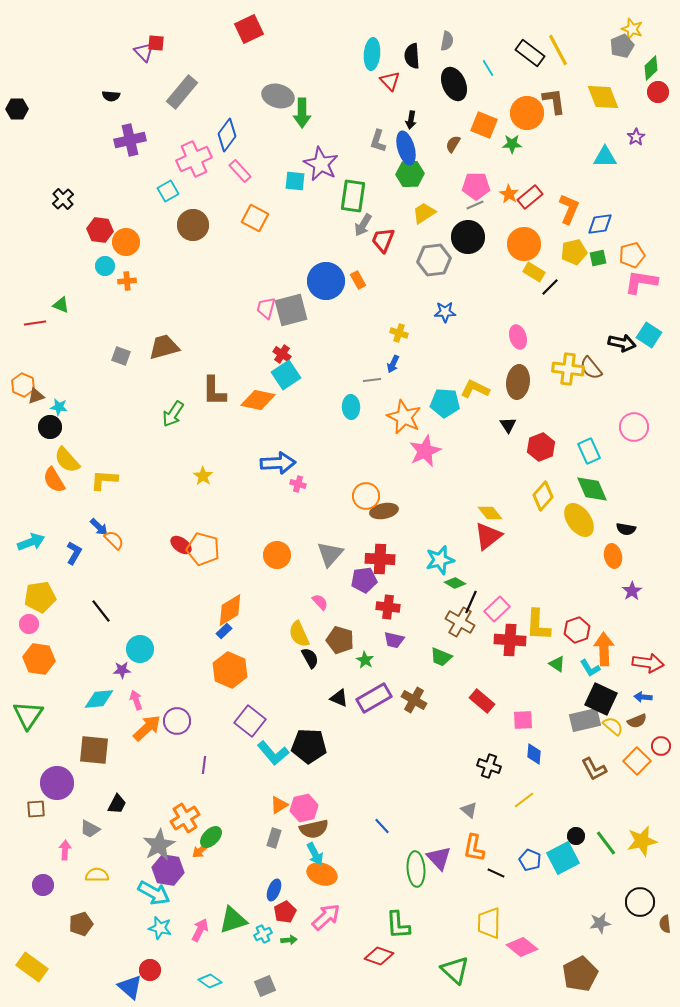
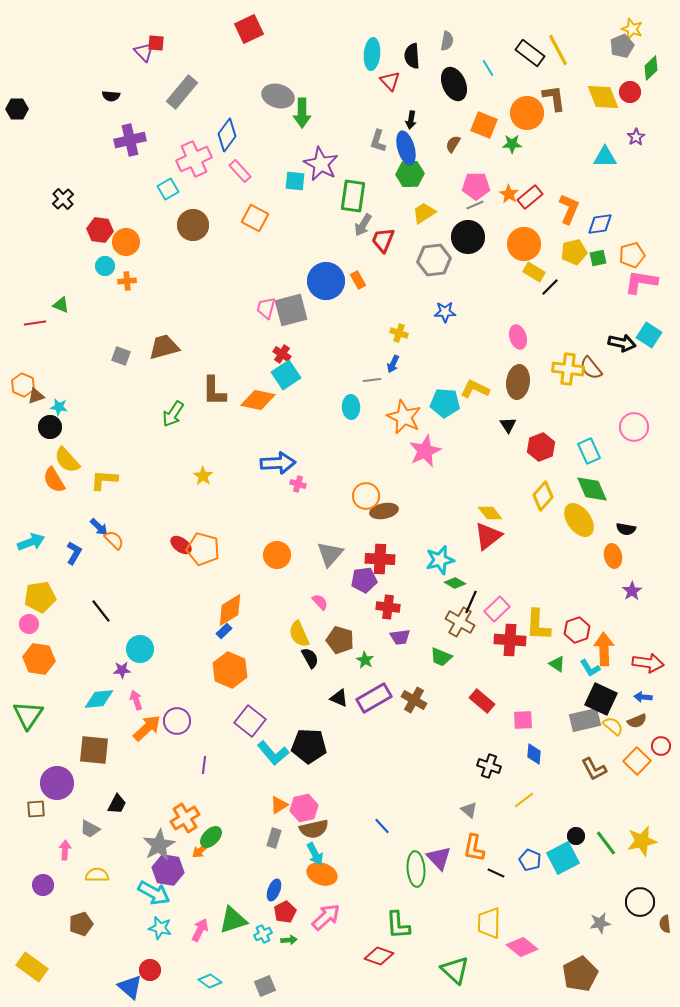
red circle at (658, 92): moved 28 px left
brown L-shape at (554, 101): moved 3 px up
cyan square at (168, 191): moved 2 px up
purple trapezoid at (394, 640): moved 6 px right, 3 px up; rotated 20 degrees counterclockwise
